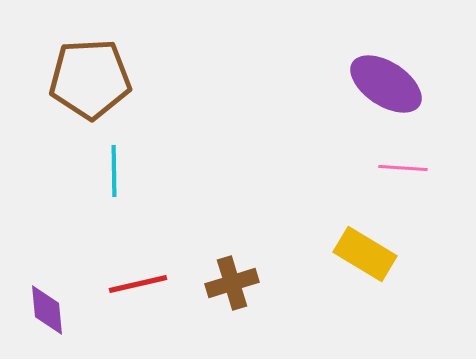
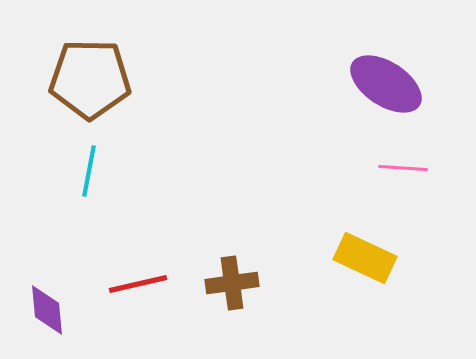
brown pentagon: rotated 4 degrees clockwise
cyan line: moved 25 px left; rotated 12 degrees clockwise
yellow rectangle: moved 4 px down; rotated 6 degrees counterclockwise
brown cross: rotated 9 degrees clockwise
